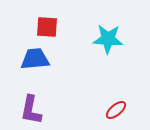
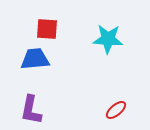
red square: moved 2 px down
